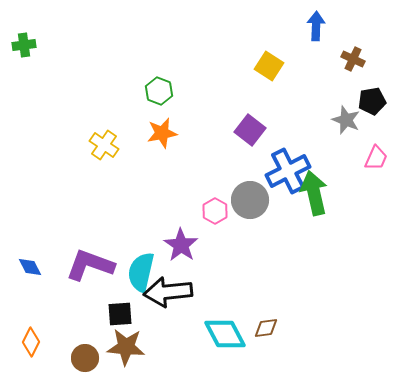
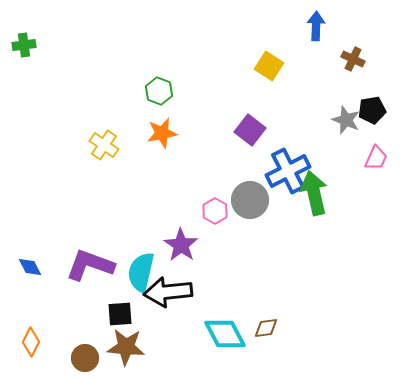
black pentagon: moved 9 px down
